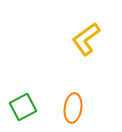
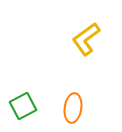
green square: moved 1 px up
